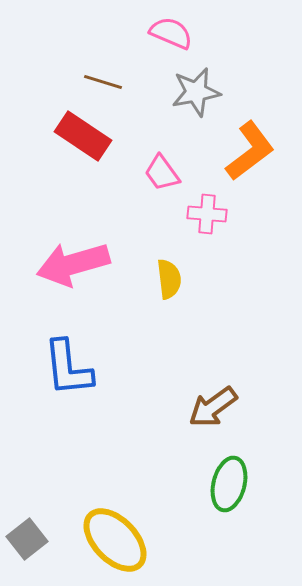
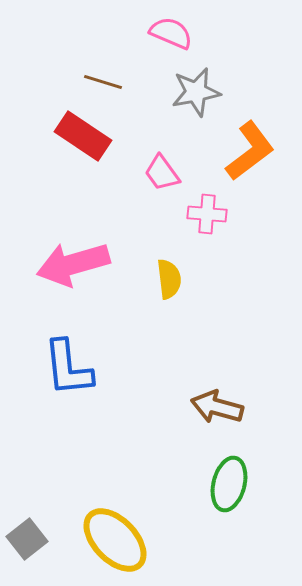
brown arrow: moved 4 px right; rotated 51 degrees clockwise
